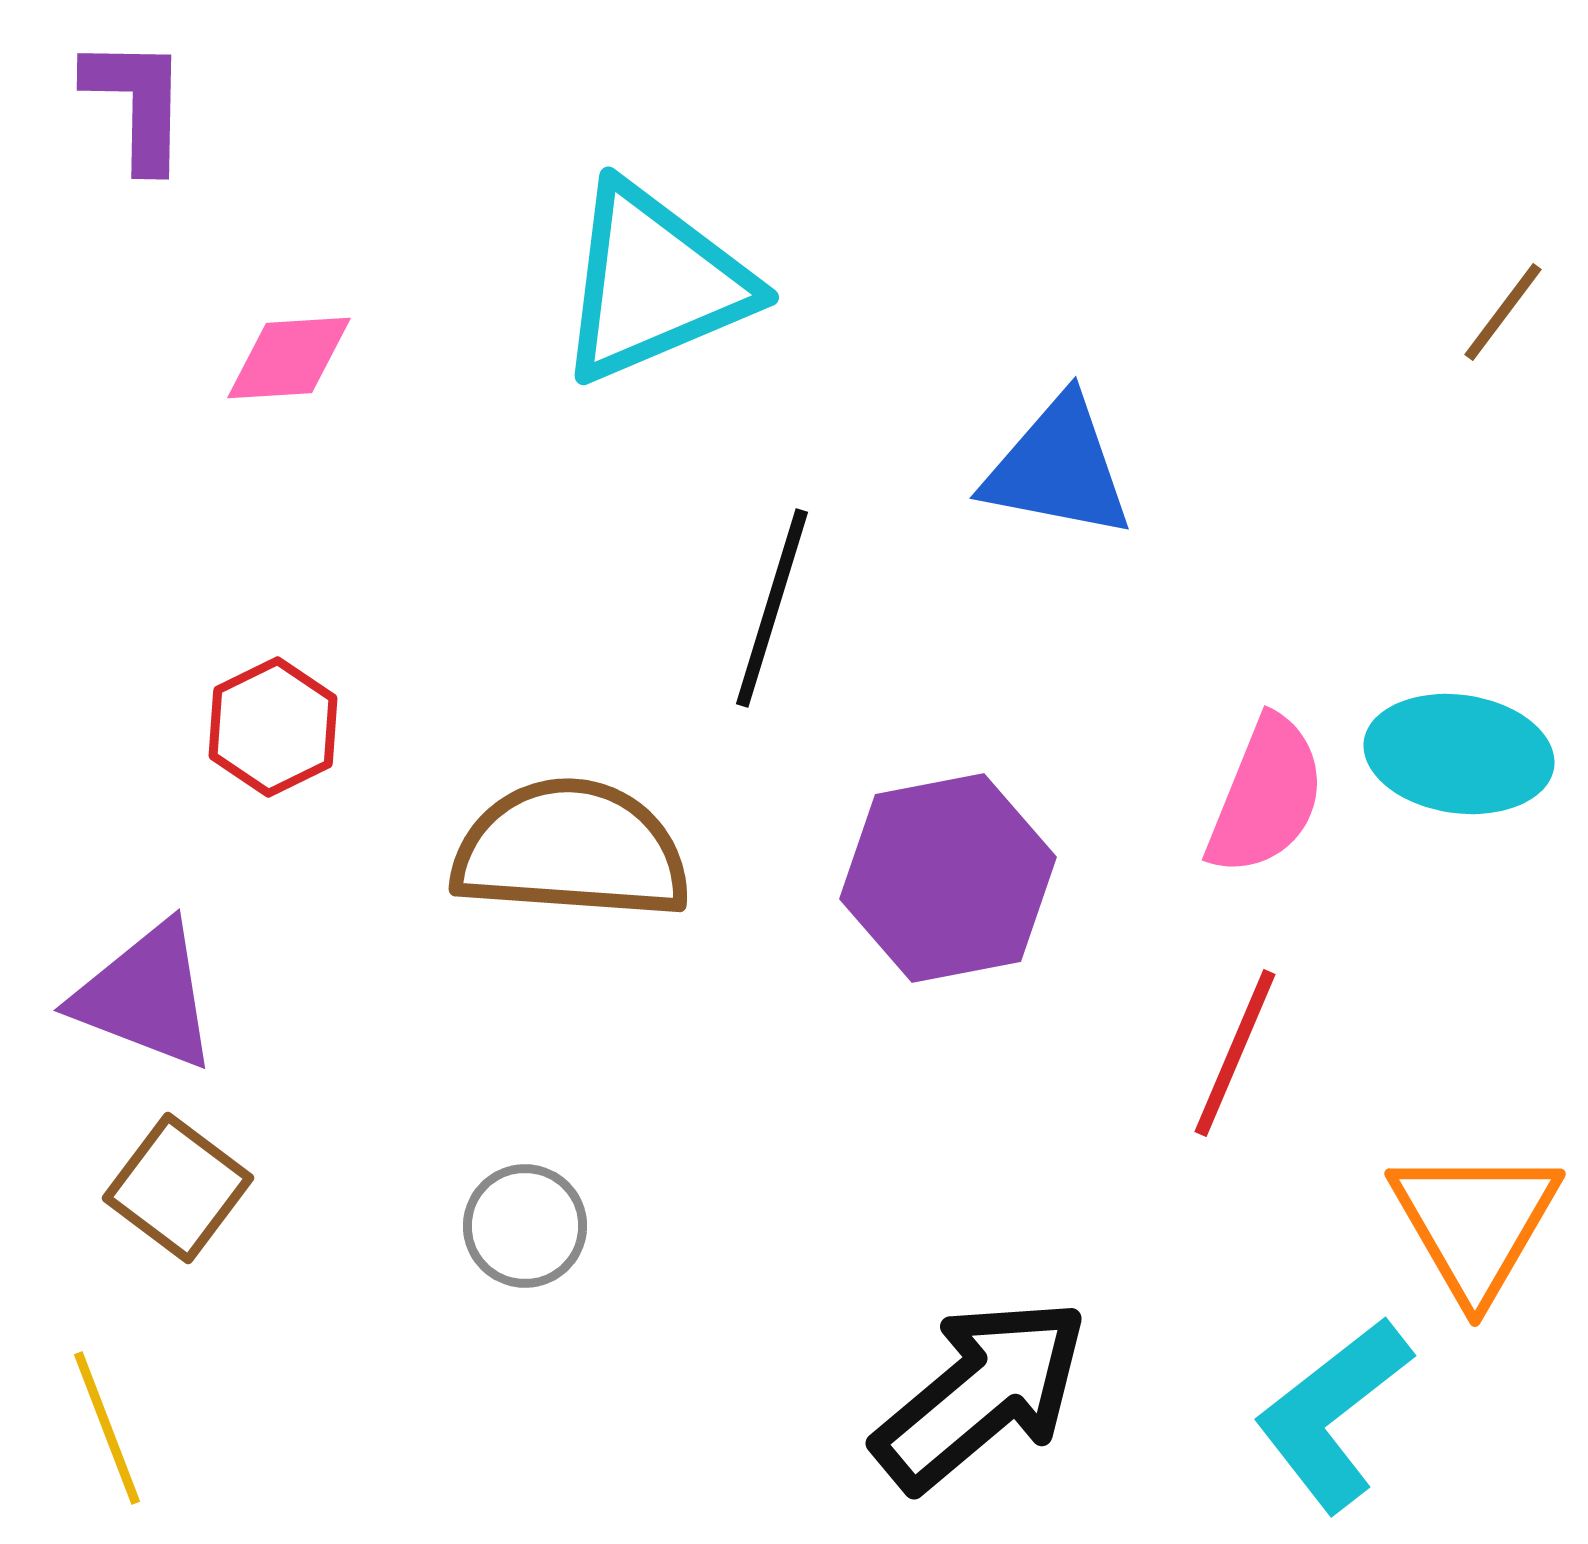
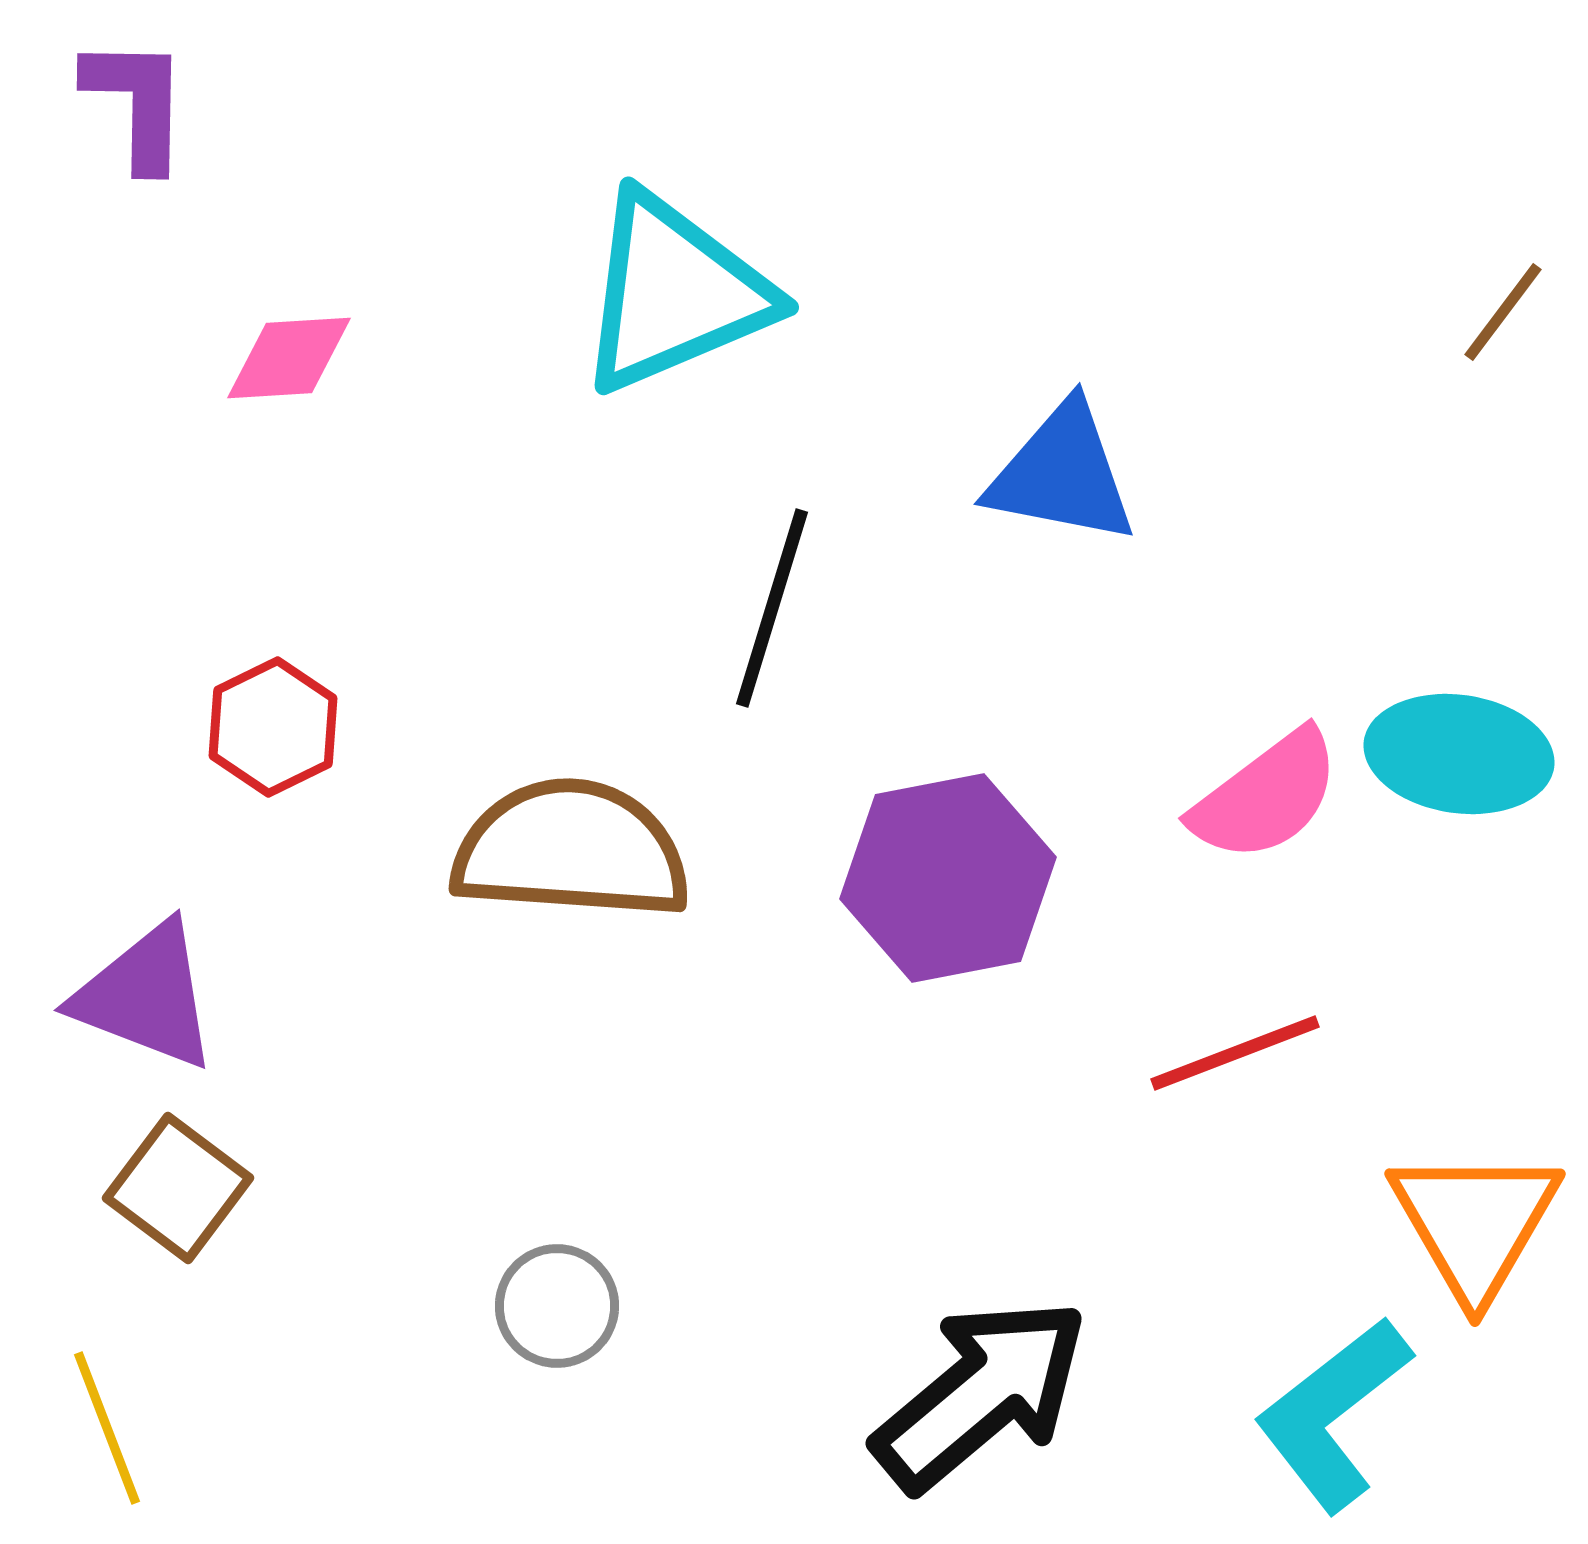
cyan triangle: moved 20 px right, 10 px down
blue triangle: moved 4 px right, 6 px down
pink semicircle: rotated 31 degrees clockwise
red line: rotated 46 degrees clockwise
gray circle: moved 32 px right, 80 px down
